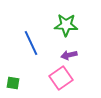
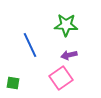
blue line: moved 1 px left, 2 px down
